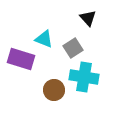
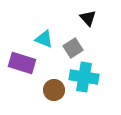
purple rectangle: moved 1 px right, 4 px down
